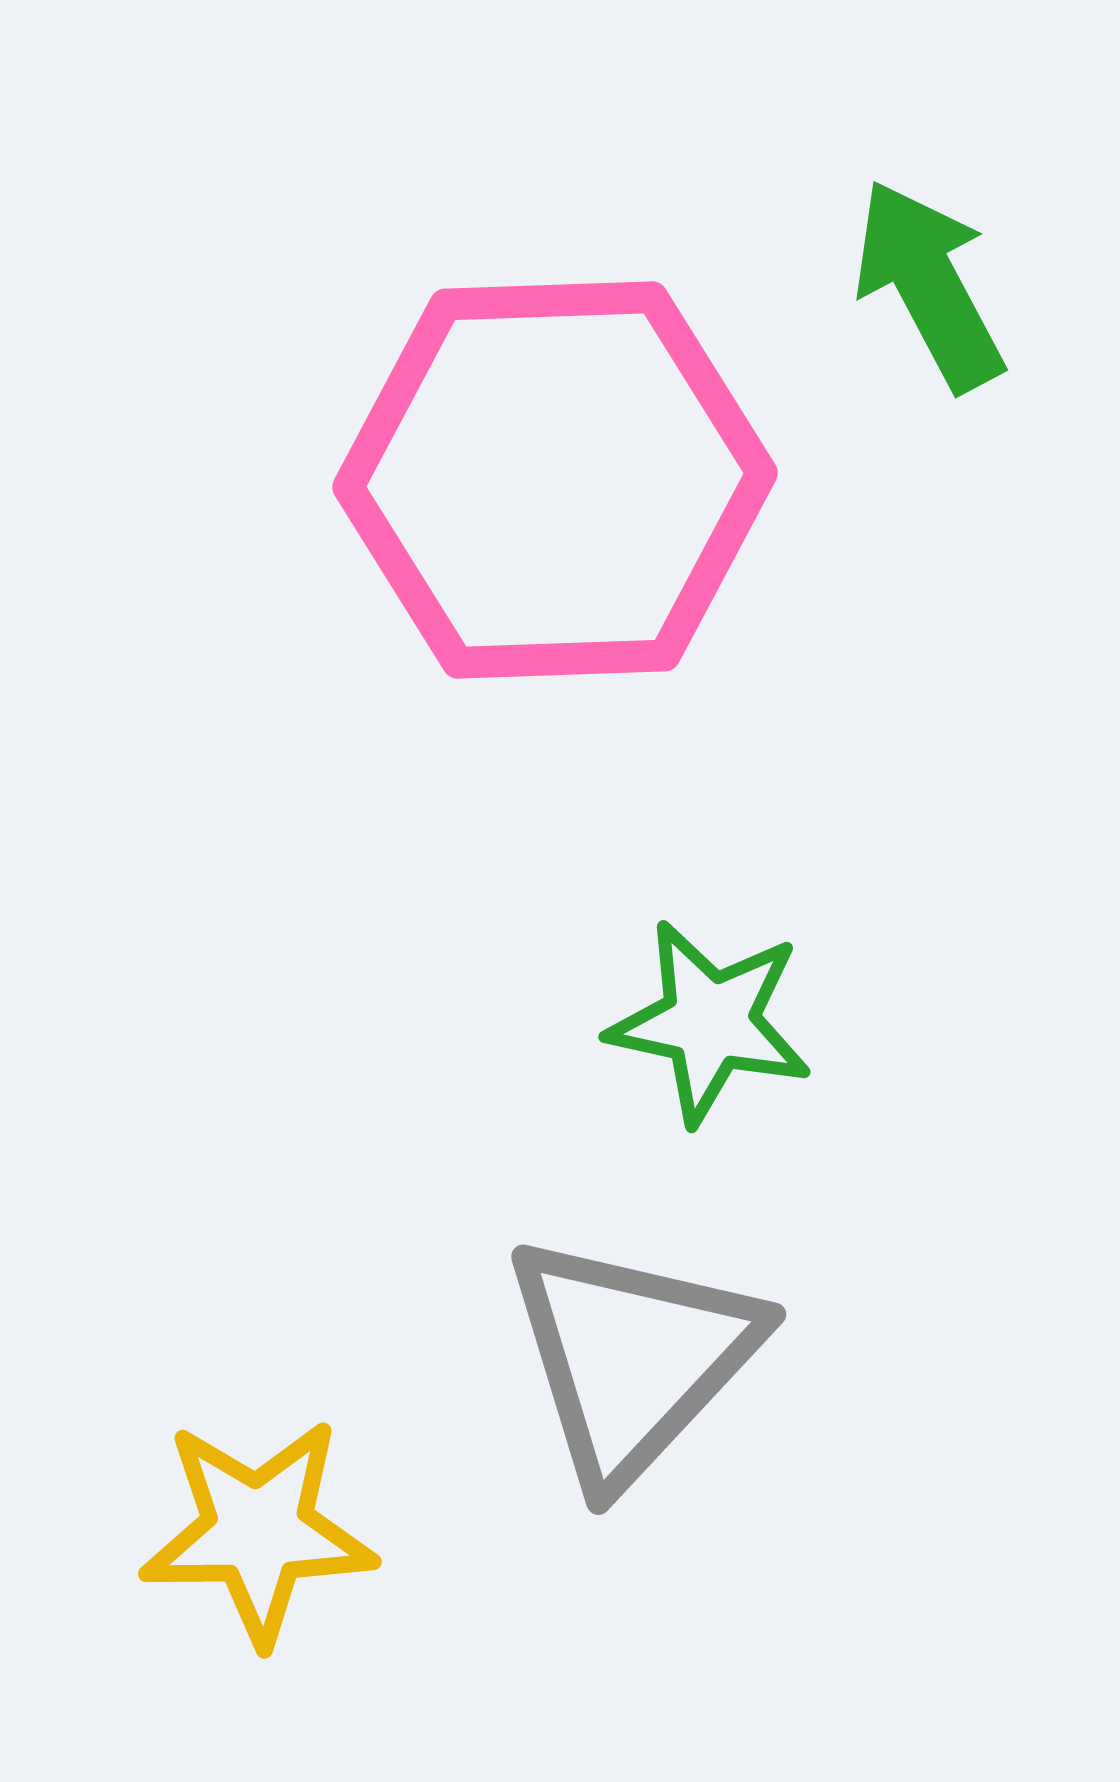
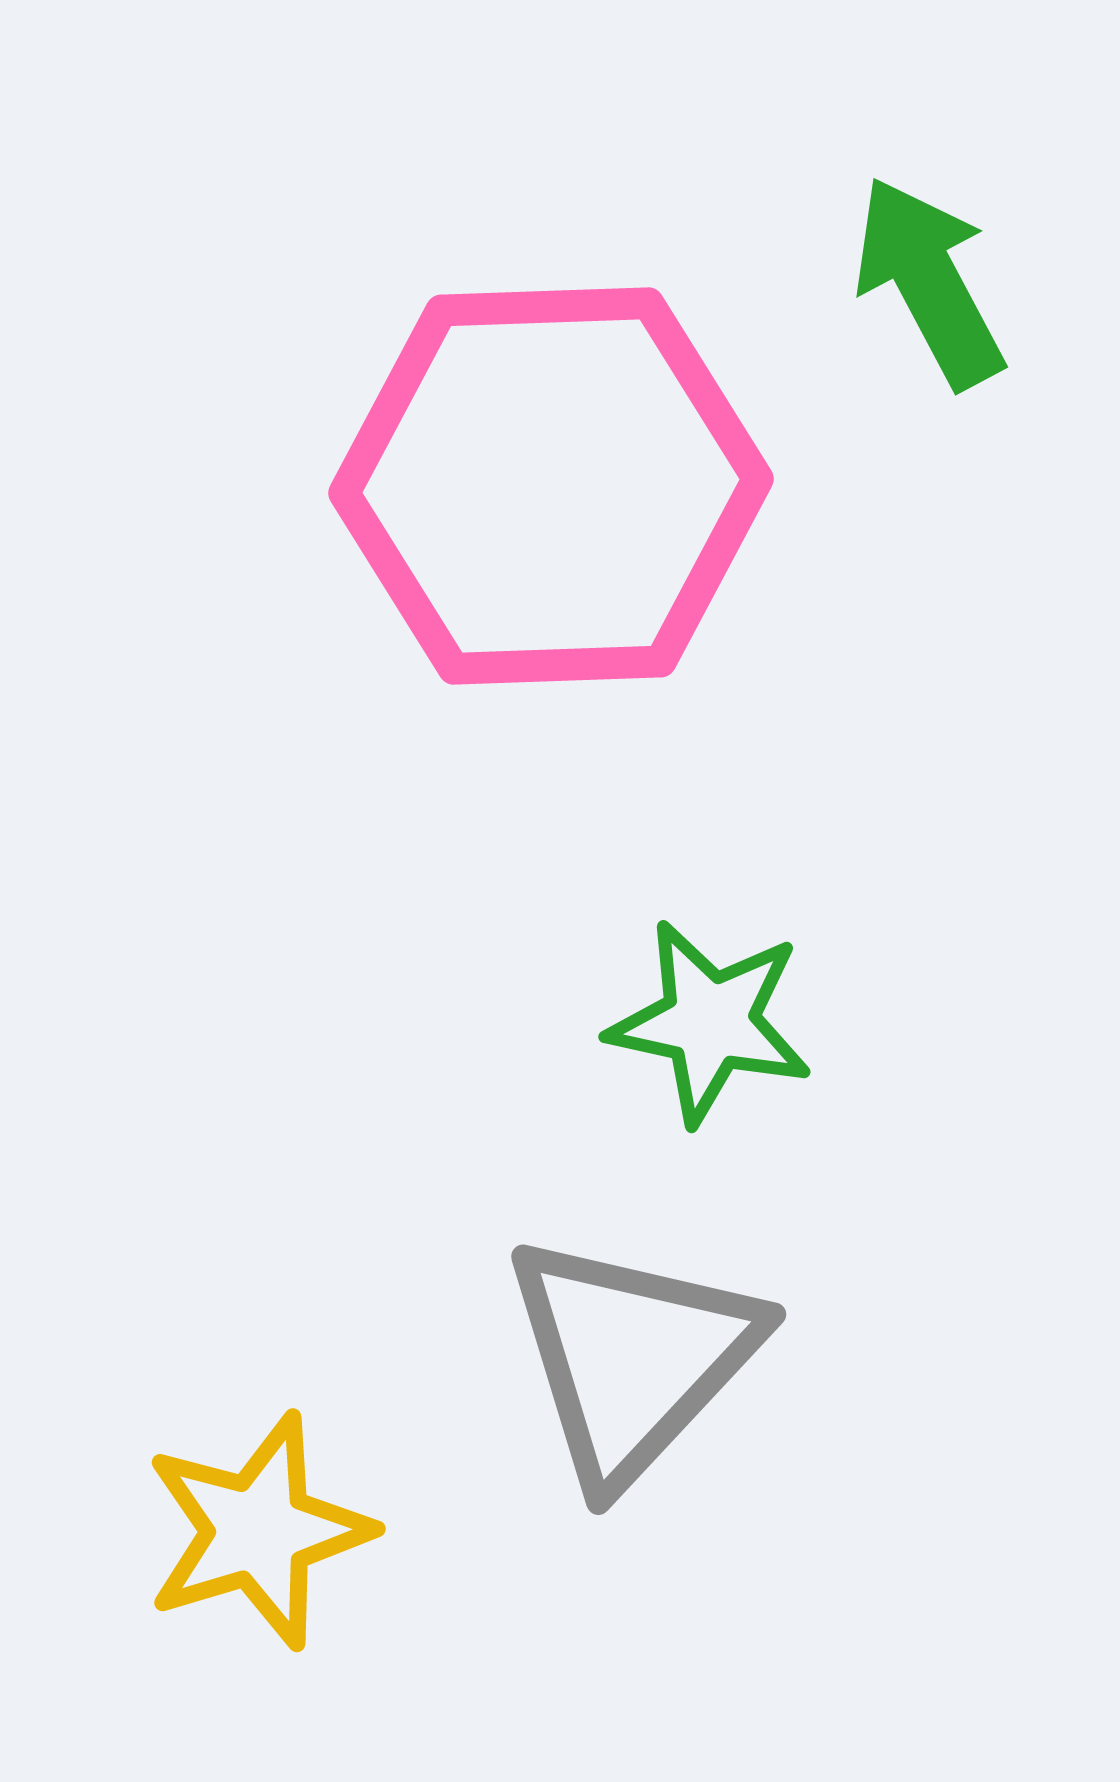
green arrow: moved 3 px up
pink hexagon: moved 4 px left, 6 px down
yellow star: rotated 16 degrees counterclockwise
